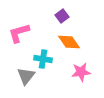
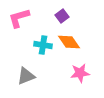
pink L-shape: moved 15 px up
cyan cross: moved 14 px up
pink star: moved 1 px left, 1 px down
gray triangle: rotated 30 degrees clockwise
